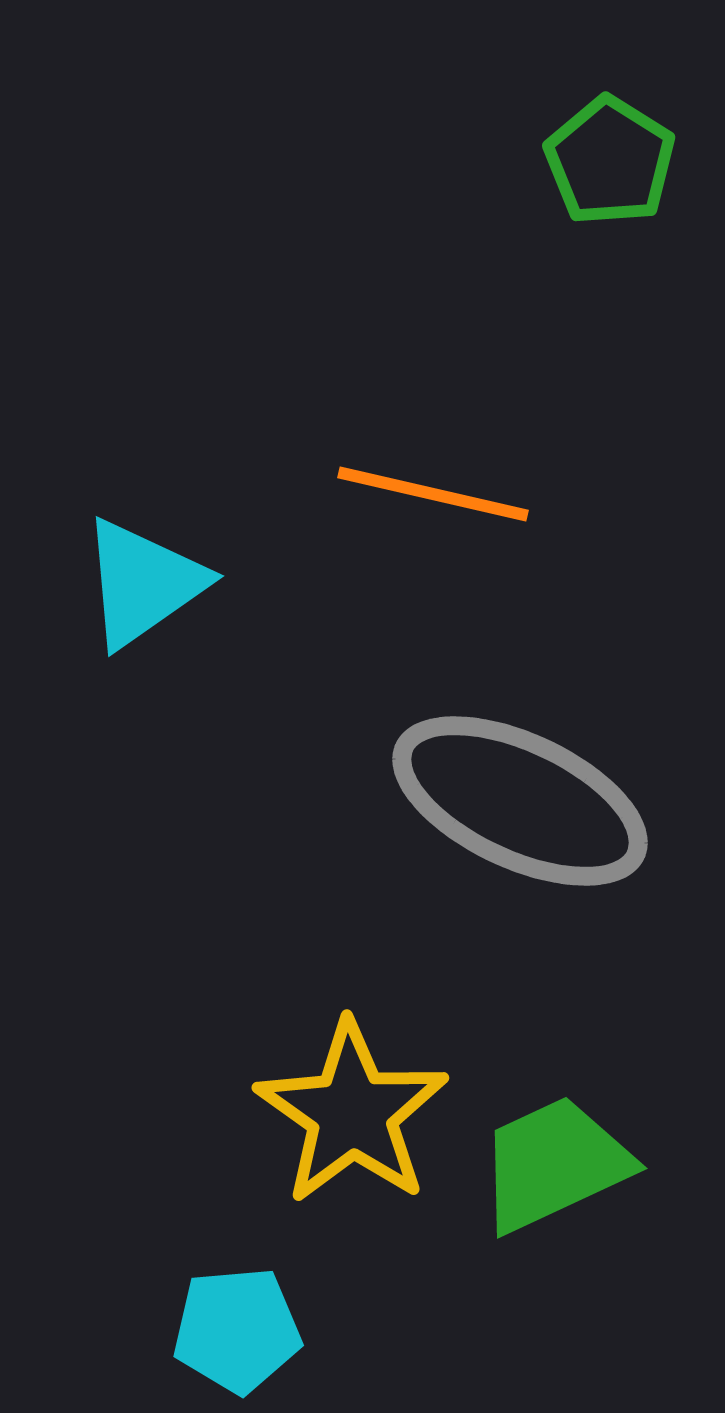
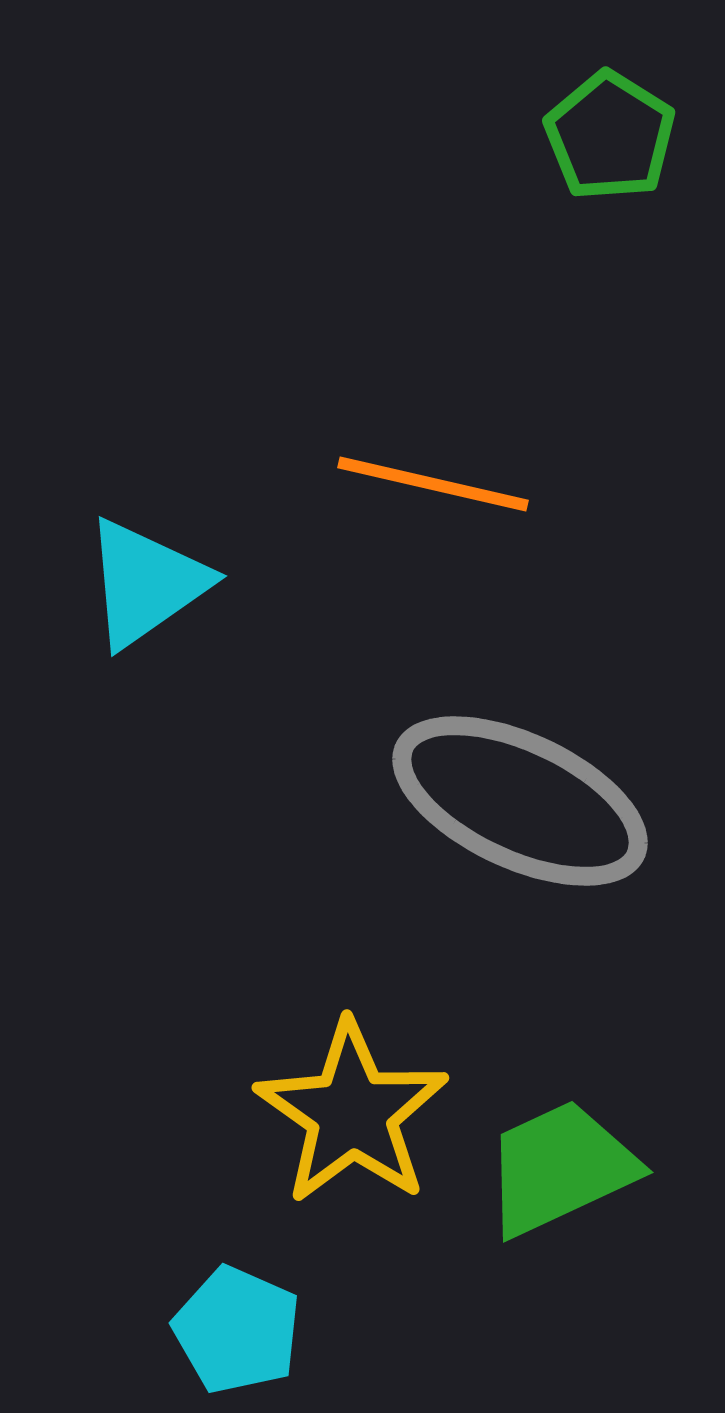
green pentagon: moved 25 px up
orange line: moved 10 px up
cyan triangle: moved 3 px right
green trapezoid: moved 6 px right, 4 px down
cyan pentagon: rotated 29 degrees clockwise
